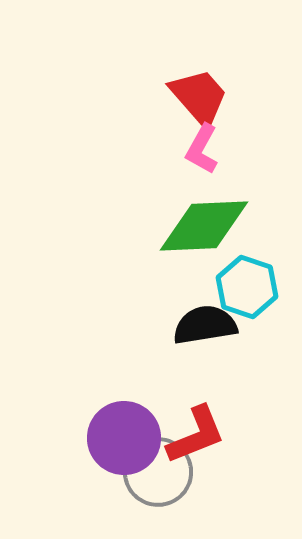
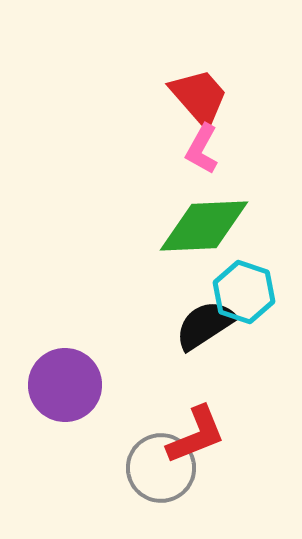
cyan hexagon: moved 3 px left, 5 px down
black semicircle: rotated 24 degrees counterclockwise
purple circle: moved 59 px left, 53 px up
gray circle: moved 3 px right, 4 px up
